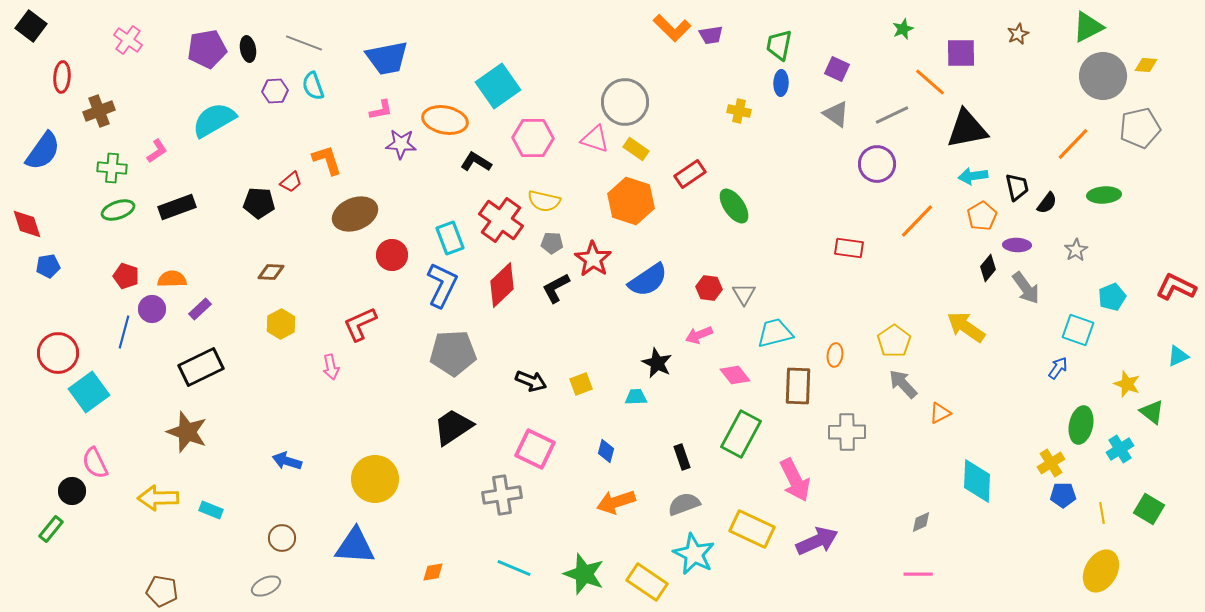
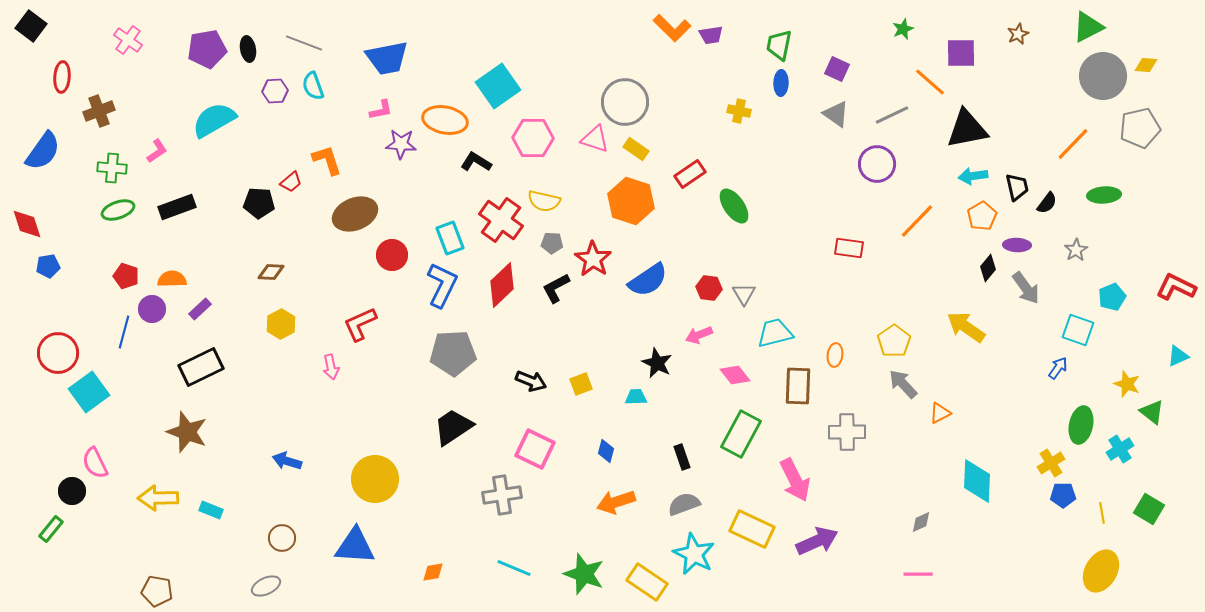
brown pentagon at (162, 591): moved 5 px left
